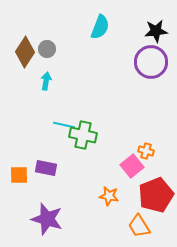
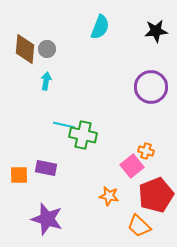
brown diamond: moved 3 px up; rotated 28 degrees counterclockwise
purple circle: moved 25 px down
orange trapezoid: rotated 15 degrees counterclockwise
